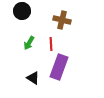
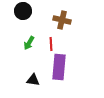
black circle: moved 1 px right
purple rectangle: rotated 15 degrees counterclockwise
black triangle: moved 2 px down; rotated 24 degrees counterclockwise
